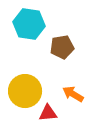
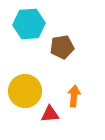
cyan hexagon: rotated 12 degrees counterclockwise
orange arrow: moved 1 px right, 2 px down; rotated 65 degrees clockwise
red triangle: moved 2 px right, 1 px down
